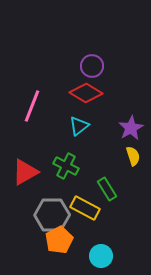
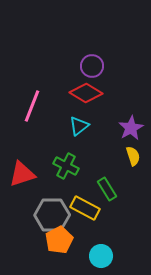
red triangle: moved 3 px left, 2 px down; rotated 12 degrees clockwise
